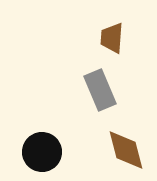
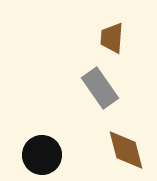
gray rectangle: moved 2 px up; rotated 12 degrees counterclockwise
black circle: moved 3 px down
